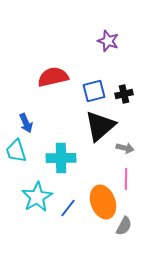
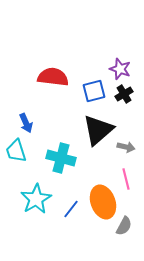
purple star: moved 12 px right, 28 px down
red semicircle: rotated 20 degrees clockwise
black cross: rotated 18 degrees counterclockwise
black triangle: moved 2 px left, 4 px down
gray arrow: moved 1 px right, 1 px up
cyan cross: rotated 16 degrees clockwise
pink line: rotated 15 degrees counterclockwise
cyan star: moved 1 px left, 2 px down
blue line: moved 3 px right, 1 px down
